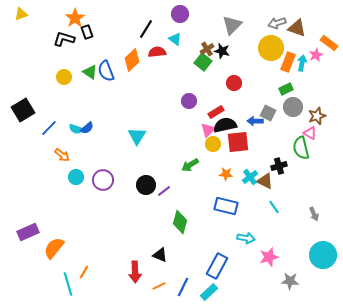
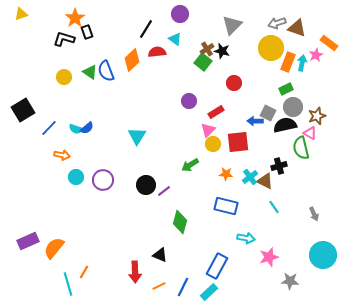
black semicircle at (225, 125): moved 60 px right
orange arrow at (62, 155): rotated 28 degrees counterclockwise
purple rectangle at (28, 232): moved 9 px down
